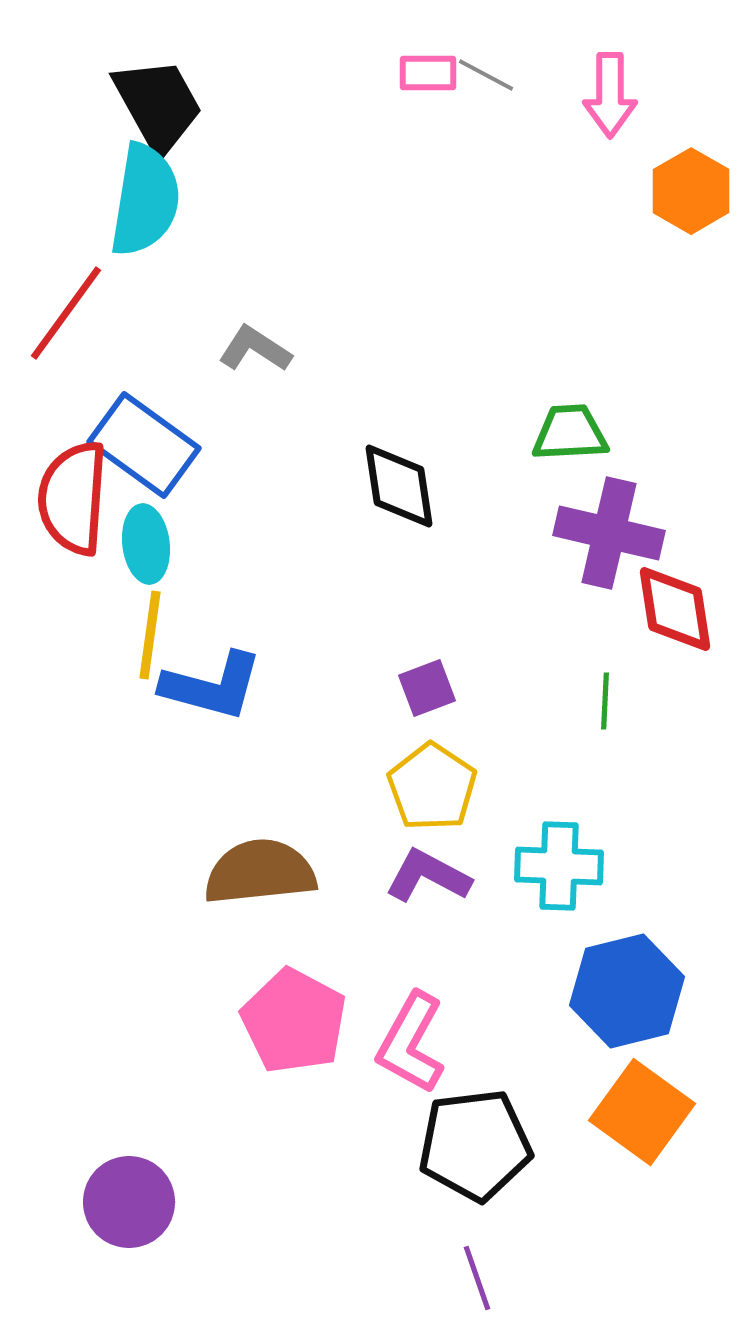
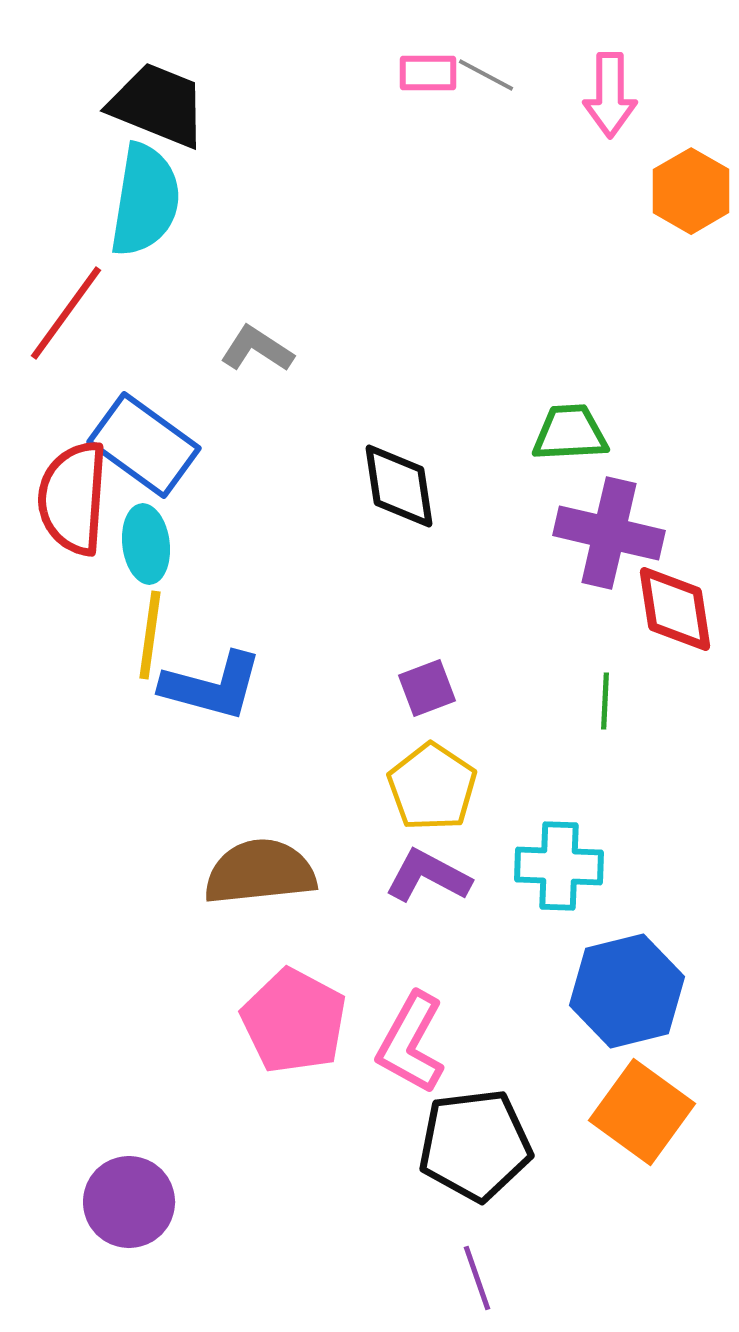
black trapezoid: rotated 39 degrees counterclockwise
gray L-shape: moved 2 px right
